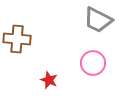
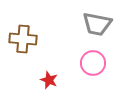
gray trapezoid: moved 1 px left, 4 px down; rotated 16 degrees counterclockwise
brown cross: moved 6 px right
